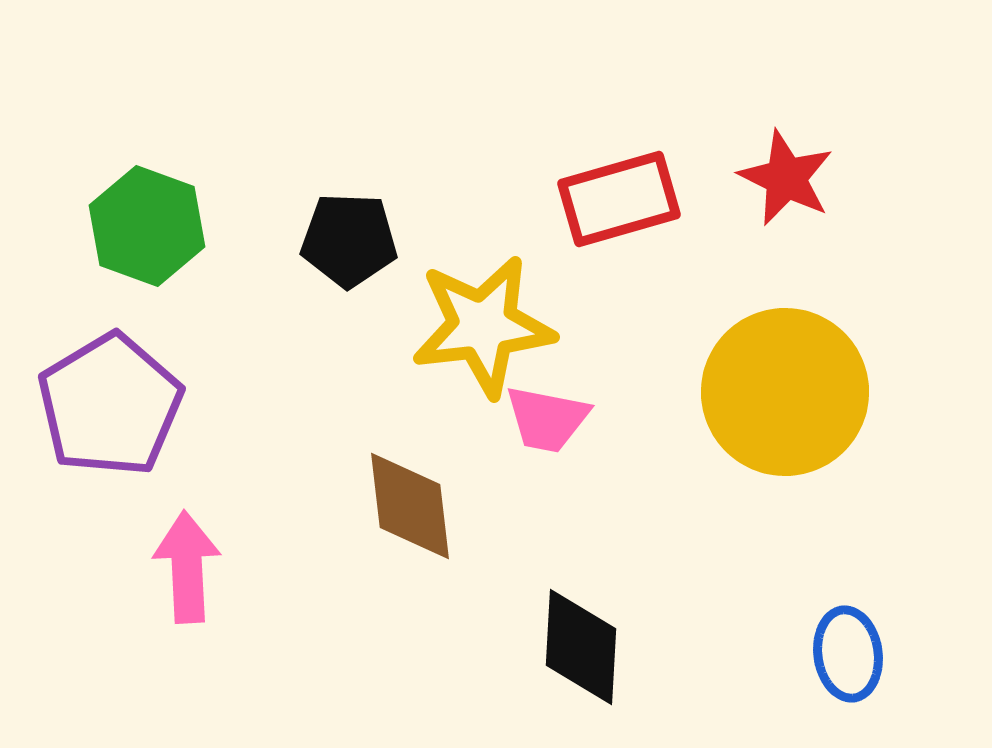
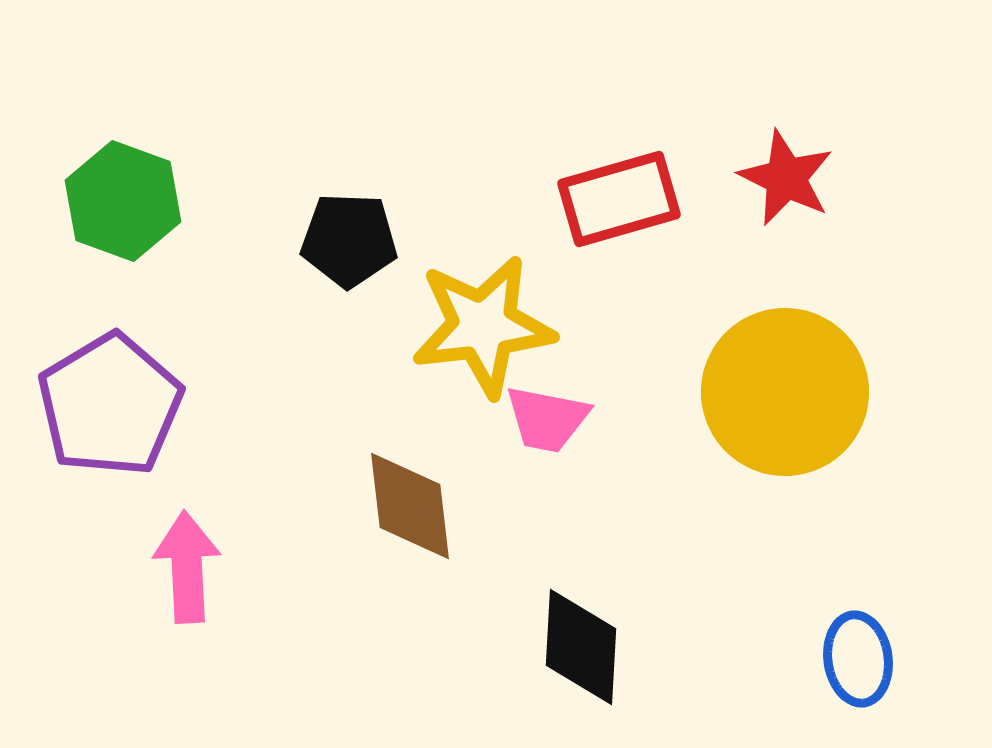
green hexagon: moved 24 px left, 25 px up
blue ellipse: moved 10 px right, 5 px down
